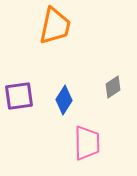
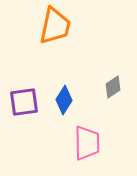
purple square: moved 5 px right, 6 px down
